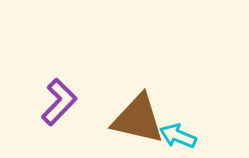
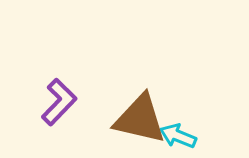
brown triangle: moved 2 px right
